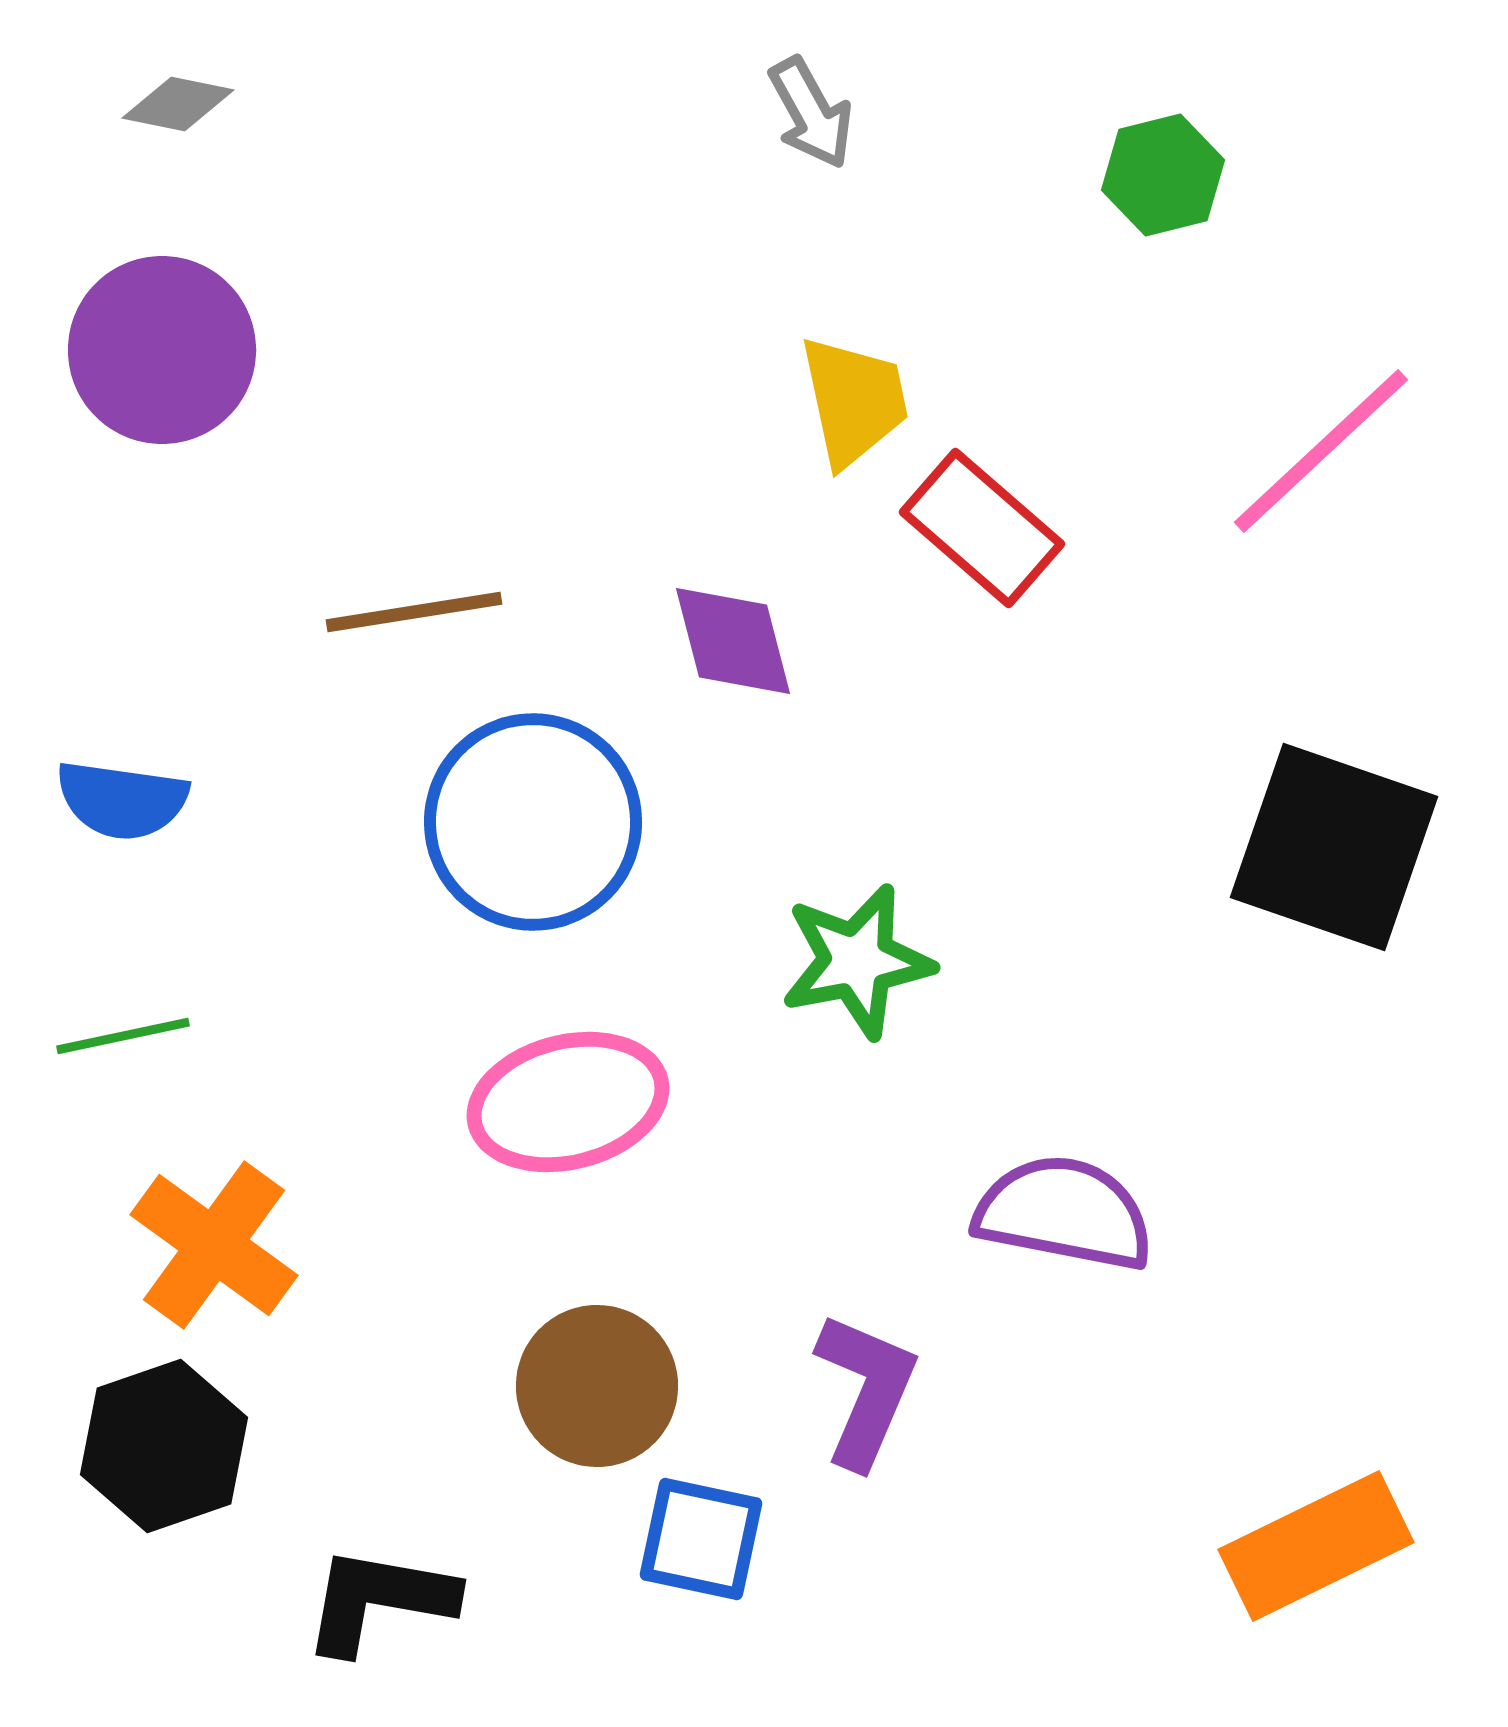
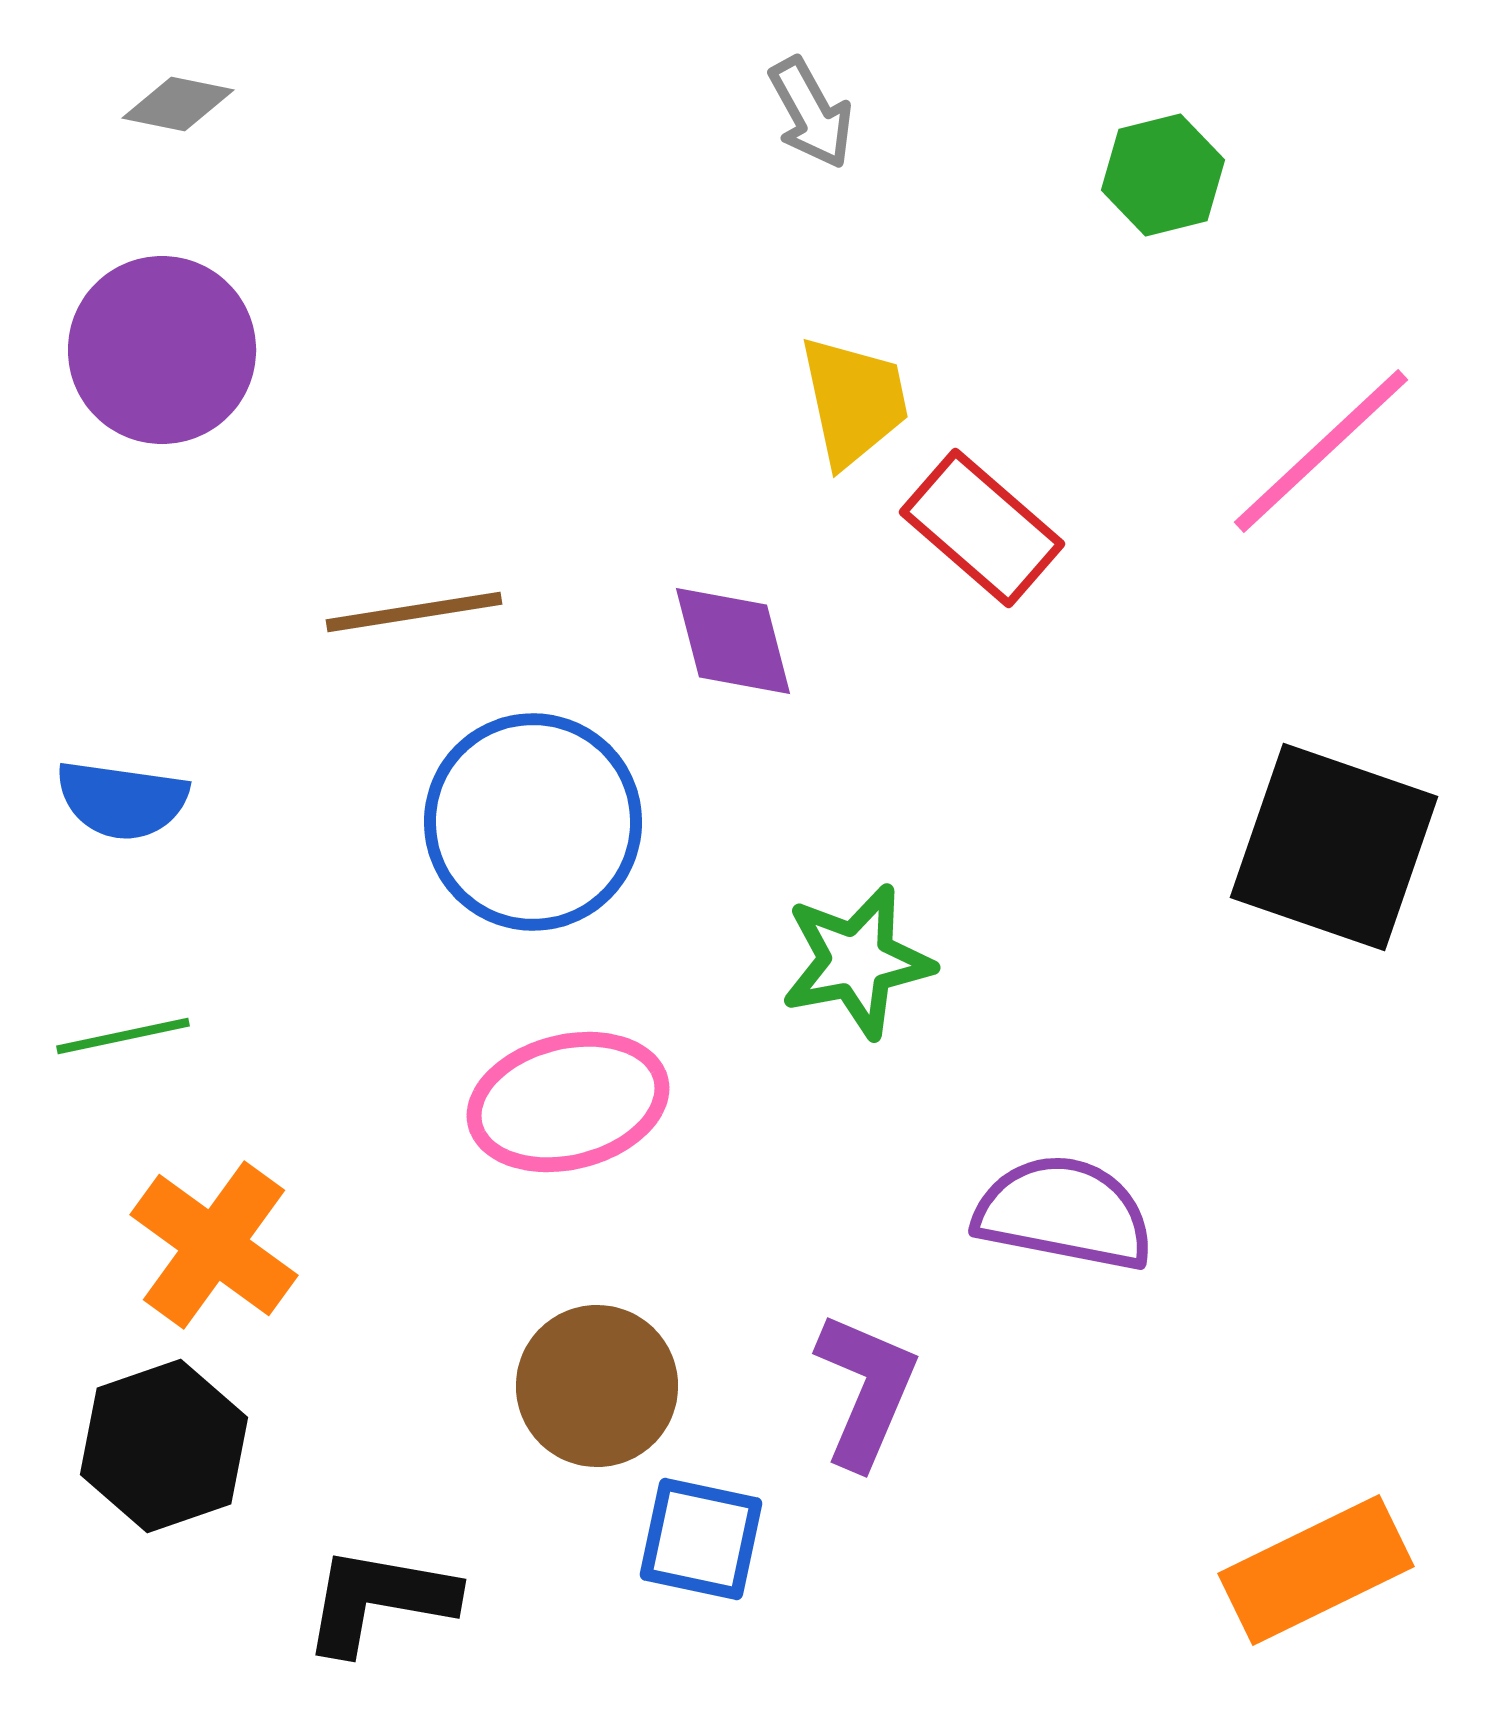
orange rectangle: moved 24 px down
